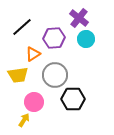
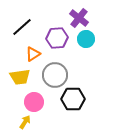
purple hexagon: moved 3 px right
yellow trapezoid: moved 2 px right, 2 px down
yellow arrow: moved 1 px right, 2 px down
